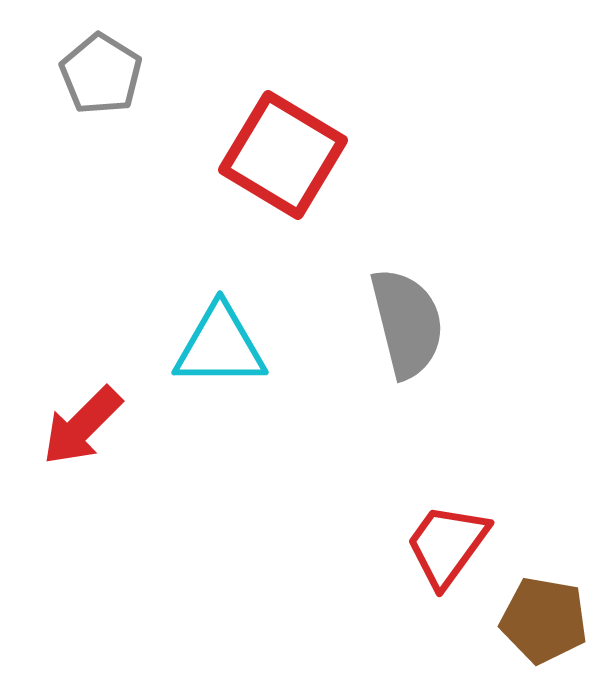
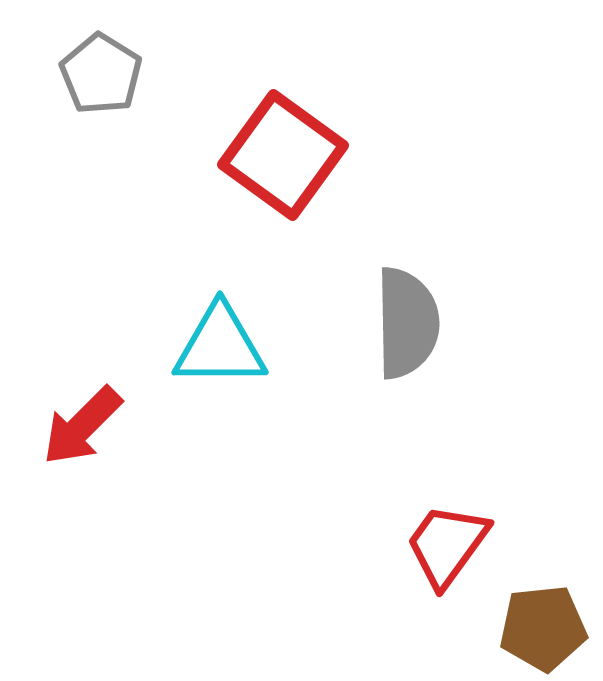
red square: rotated 5 degrees clockwise
gray semicircle: rotated 13 degrees clockwise
brown pentagon: moved 1 px left, 8 px down; rotated 16 degrees counterclockwise
